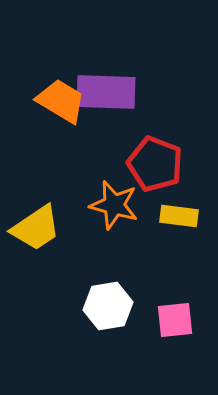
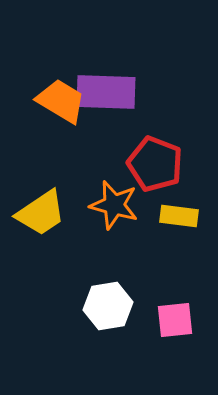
yellow trapezoid: moved 5 px right, 15 px up
